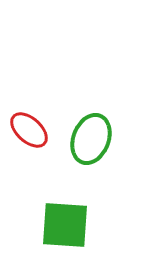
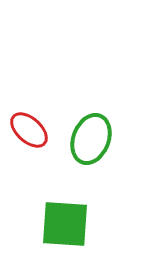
green square: moved 1 px up
